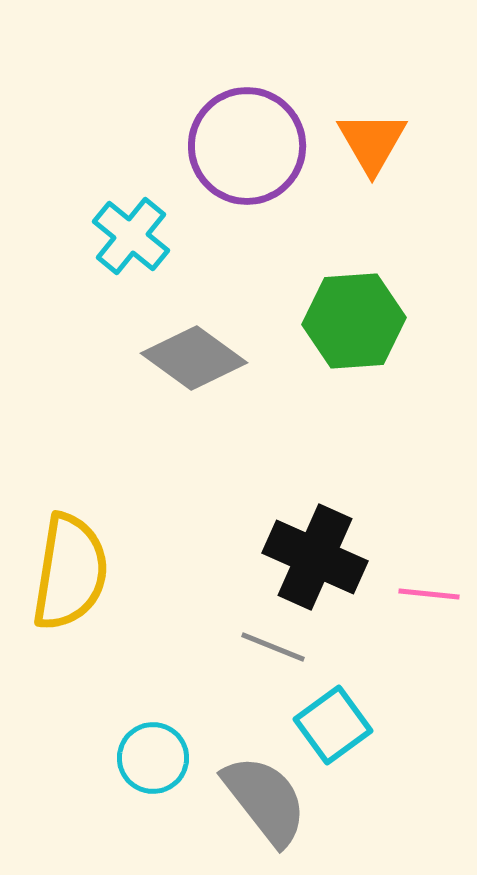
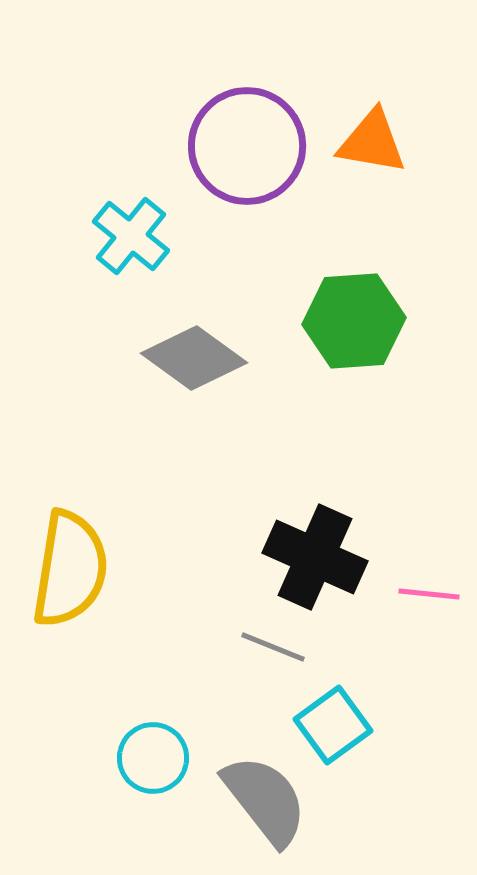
orange triangle: rotated 50 degrees counterclockwise
yellow semicircle: moved 3 px up
